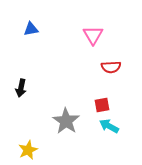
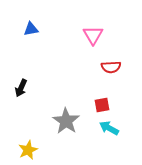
black arrow: rotated 12 degrees clockwise
cyan arrow: moved 2 px down
